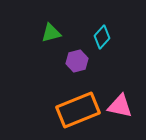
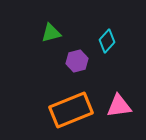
cyan diamond: moved 5 px right, 4 px down
pink triangle: moved 1 px left; rotated 20 degrees counterclockwise
orange rectangle: moved 7 px left
